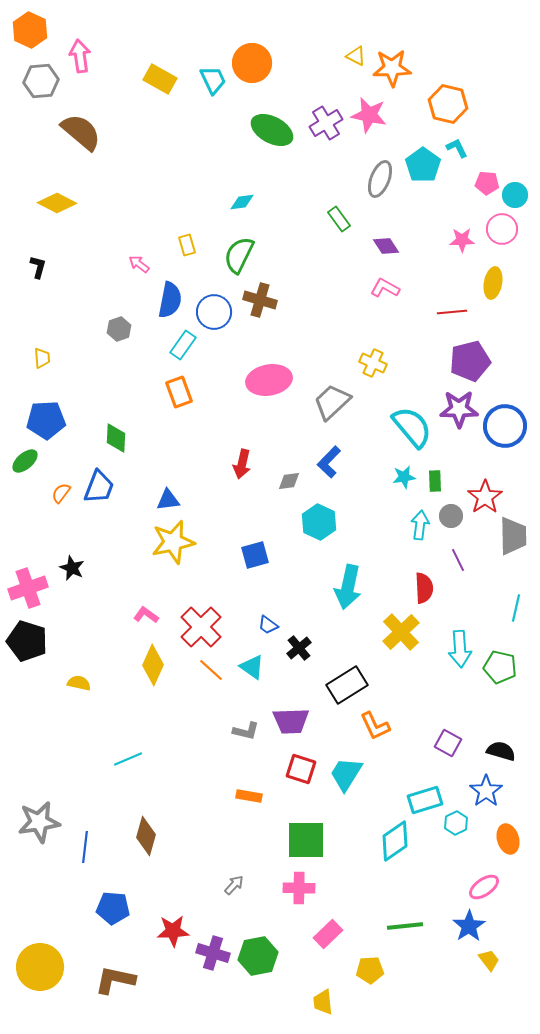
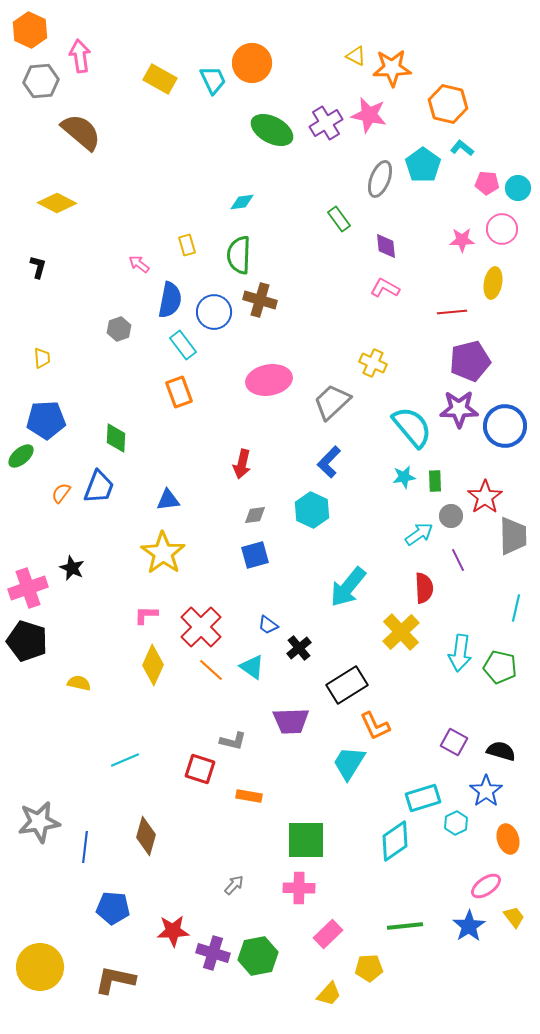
cyan L-shape at (457, 148): moved 5 px right; rotated 25 degrees counterclockwise
cyan circle at (515, 195): moved 3 px right, 7 px up
purple diamond at (386, 246): rotated 28 degrees clockwise
green semicircle at (239, 255): rotated 24 degrees counterclockwise
cyan rectangle at (183, 345): rotated 72 degrees counterclockwise
green ellipse at (25, 461): moved 4 px left, 5 px up
gray diamond at (289, 481): moved 34 px left, 34 px down
cyan hexagon at (319, 522): moved 7 px left, 12 px up
cyan arrow at (420, 525): moved 1 px left, 9 px down; rotated 48 degrees clockwise
yellow star at (173, 542): moved 10 px left, 11 px down; rotated 24 degrees counterclockwise
cyan arrow at (348, 587): rotated 27 degrees clockwise
pink L-shape at (146, 615): rotated 35 degrees counterclockwise
cyan arrow at (460, 649): moved 4 px down; rotated 12 degrees clockwise
gray L-shape at (246, 731): moved 13 px left, 10 px down
purple square at (448, 743): moved 6 px right, 1 px up
cyan line at (128, 759): moved 3 px left, 1 px down
red square at (301, 769): moved 101 px left
cyan trapezoid at (346, 774): moved 3 px right, 11 px up
cyan rectangle at (425, 800): moved 2 px left, 2 px up
pink ellipse at (484, 887): moved 2 px right, 1 px up
yellow trapezoid at (489, 960): moved 25 px right, 43 px up
yellow pentagon at (370, 970): moved 1 px left, 2 px up
yellow trapezoid at (323, 1002): moved 6 px right, 8 px up; rotated 132 degrees counterclockwise
